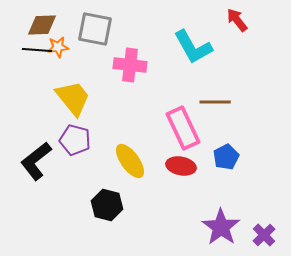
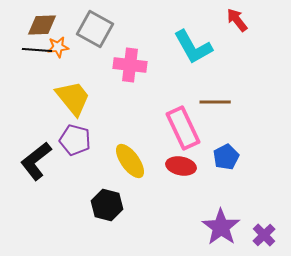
gray square: rotated 18 degrees clockwise
